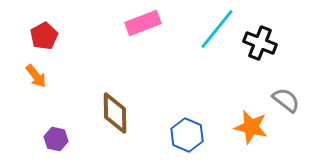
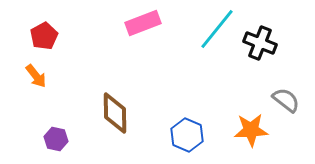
orange star: moved 3 px down; rotated 16 degrees counterclockwise
